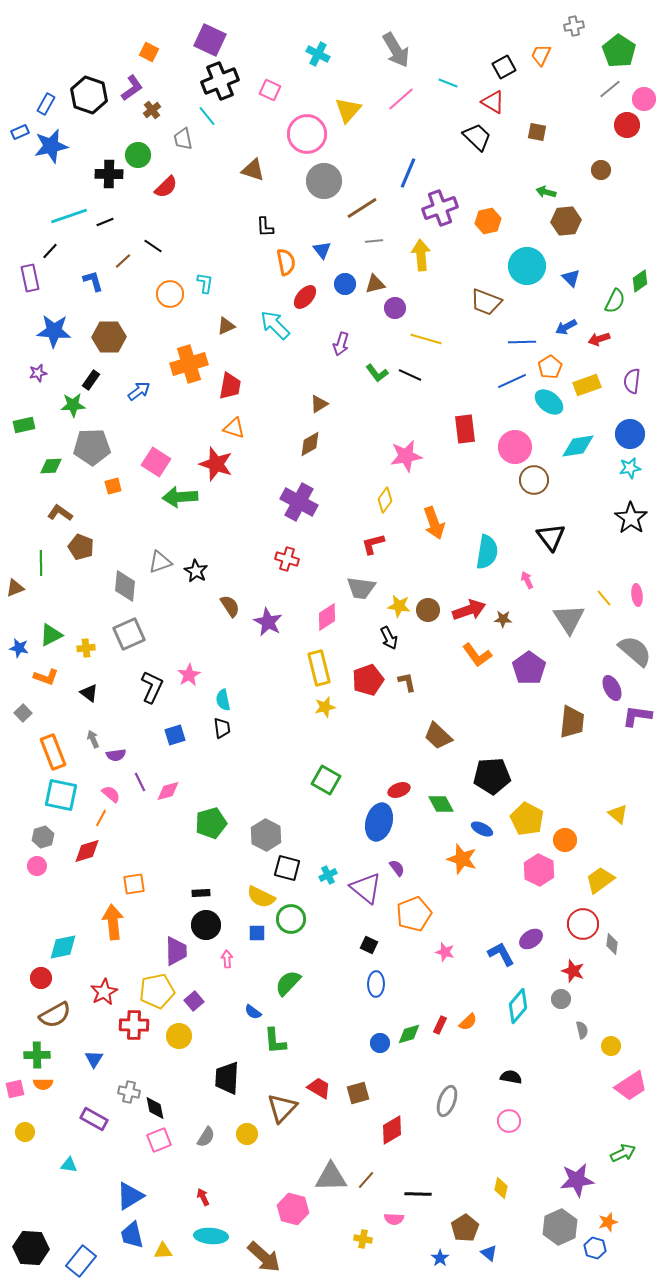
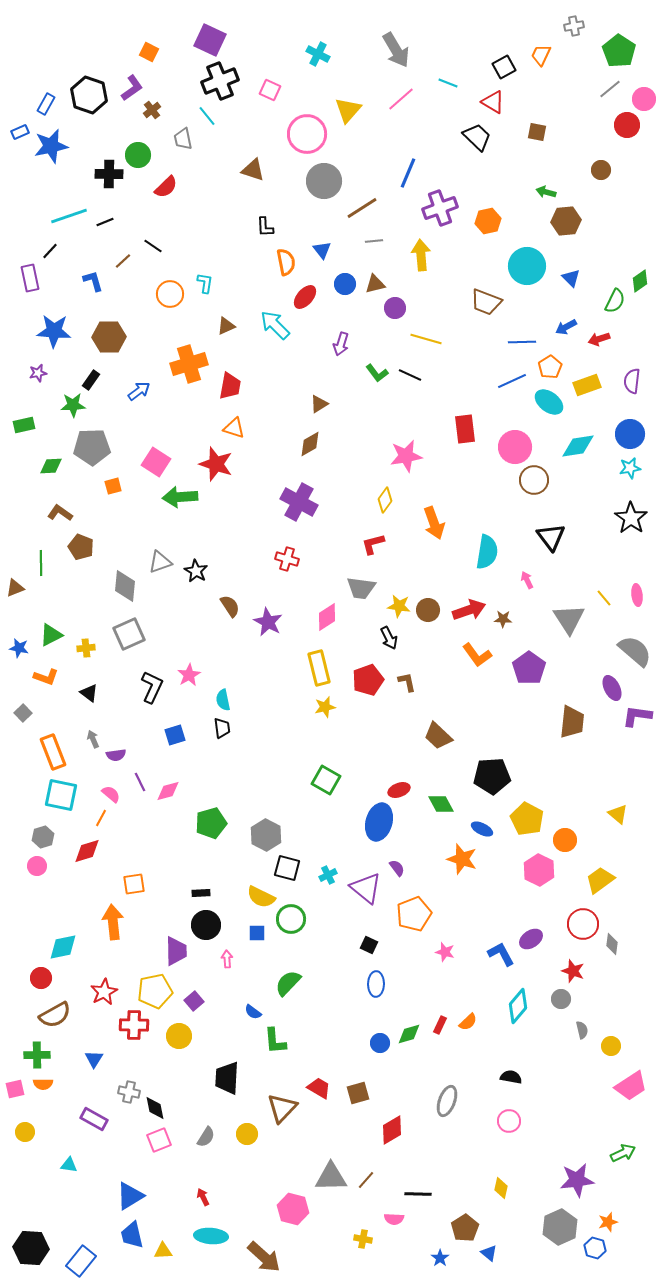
yellow pentagon at (157, 991): moved 2 px left
